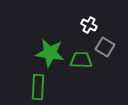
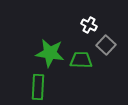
gray square: moved 1 px right, 2 px up; rotated 12 degrees clockwise
